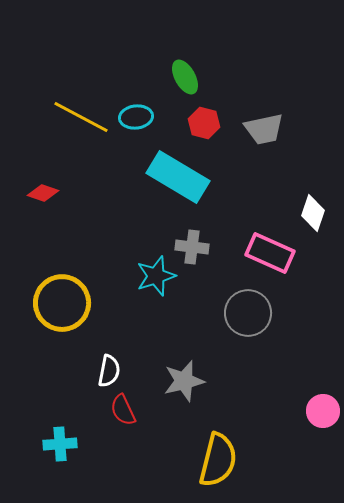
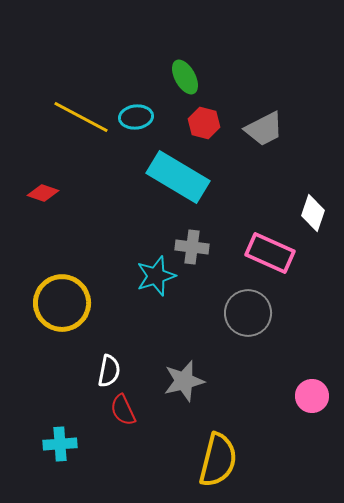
gray trapezoid: rotated 15 degrees counterclockwise
pink circle: moved 11 px left, 15 px up
